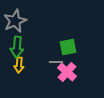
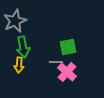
green arrow: moved 6 px right; rotated 15 degrees counterclockwise
